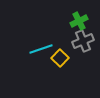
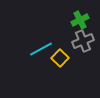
green cross: moved 1 px right, 1 px up
cyan line: rotated 10 degrees counterclockwise
